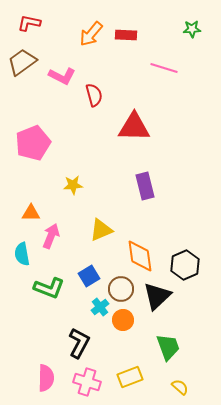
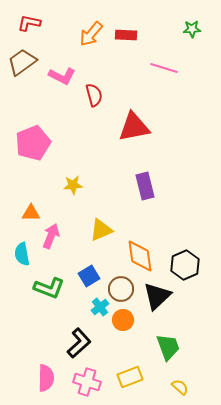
red triangle: rotated 12 degrees counterclockwise
black L-shape: rotated 20 degrees clockwise
